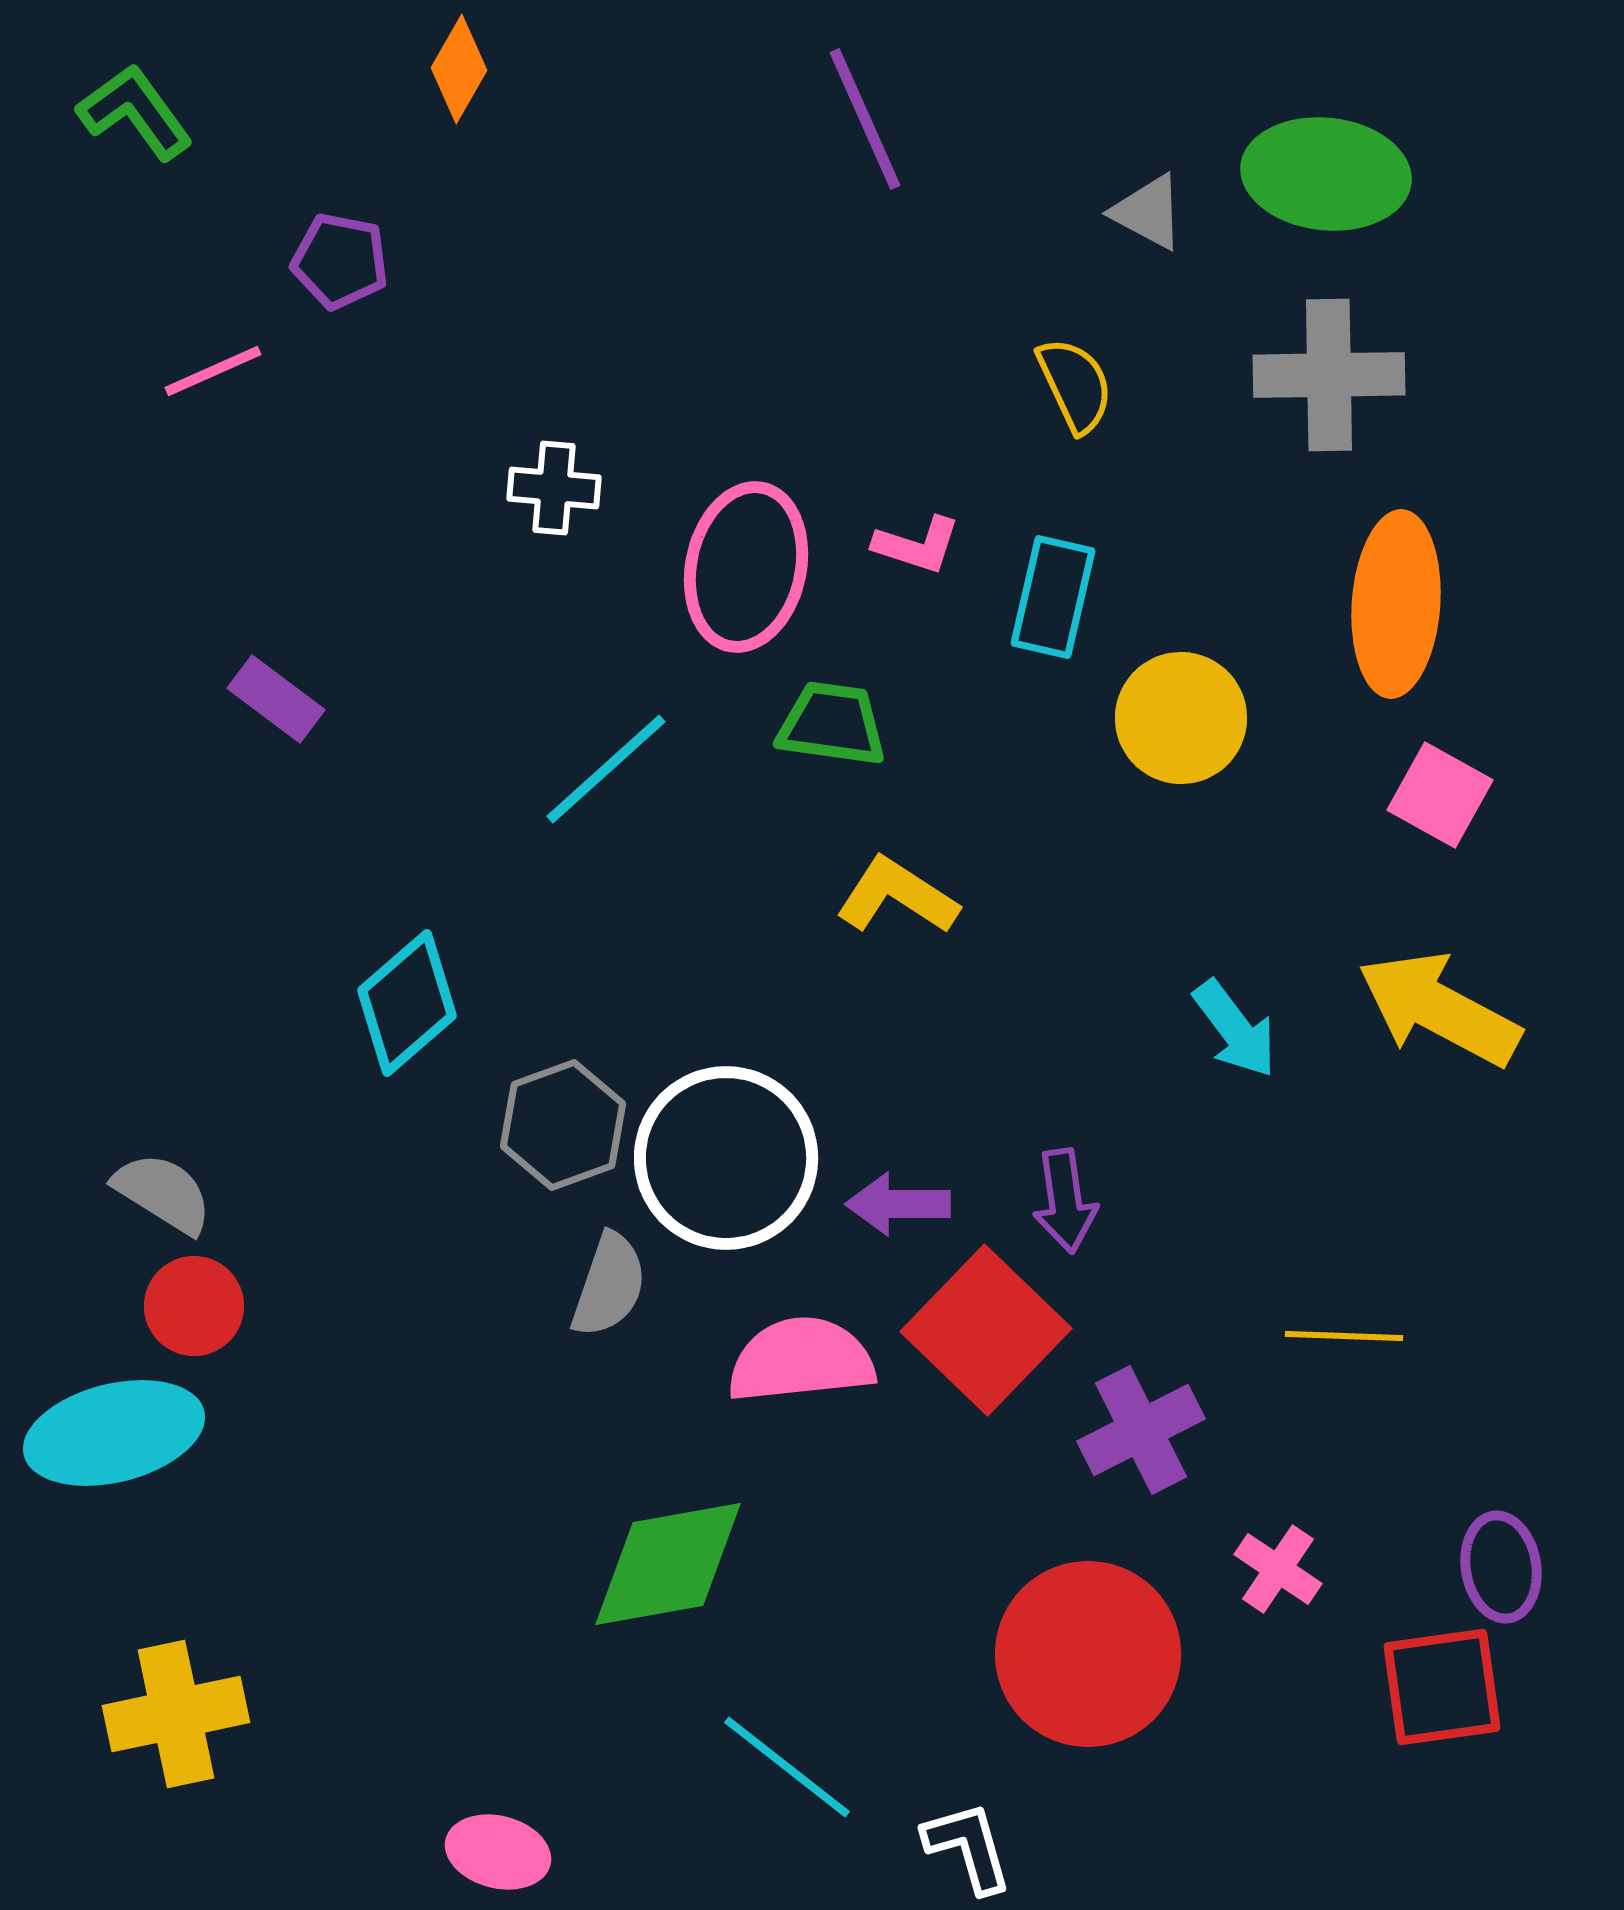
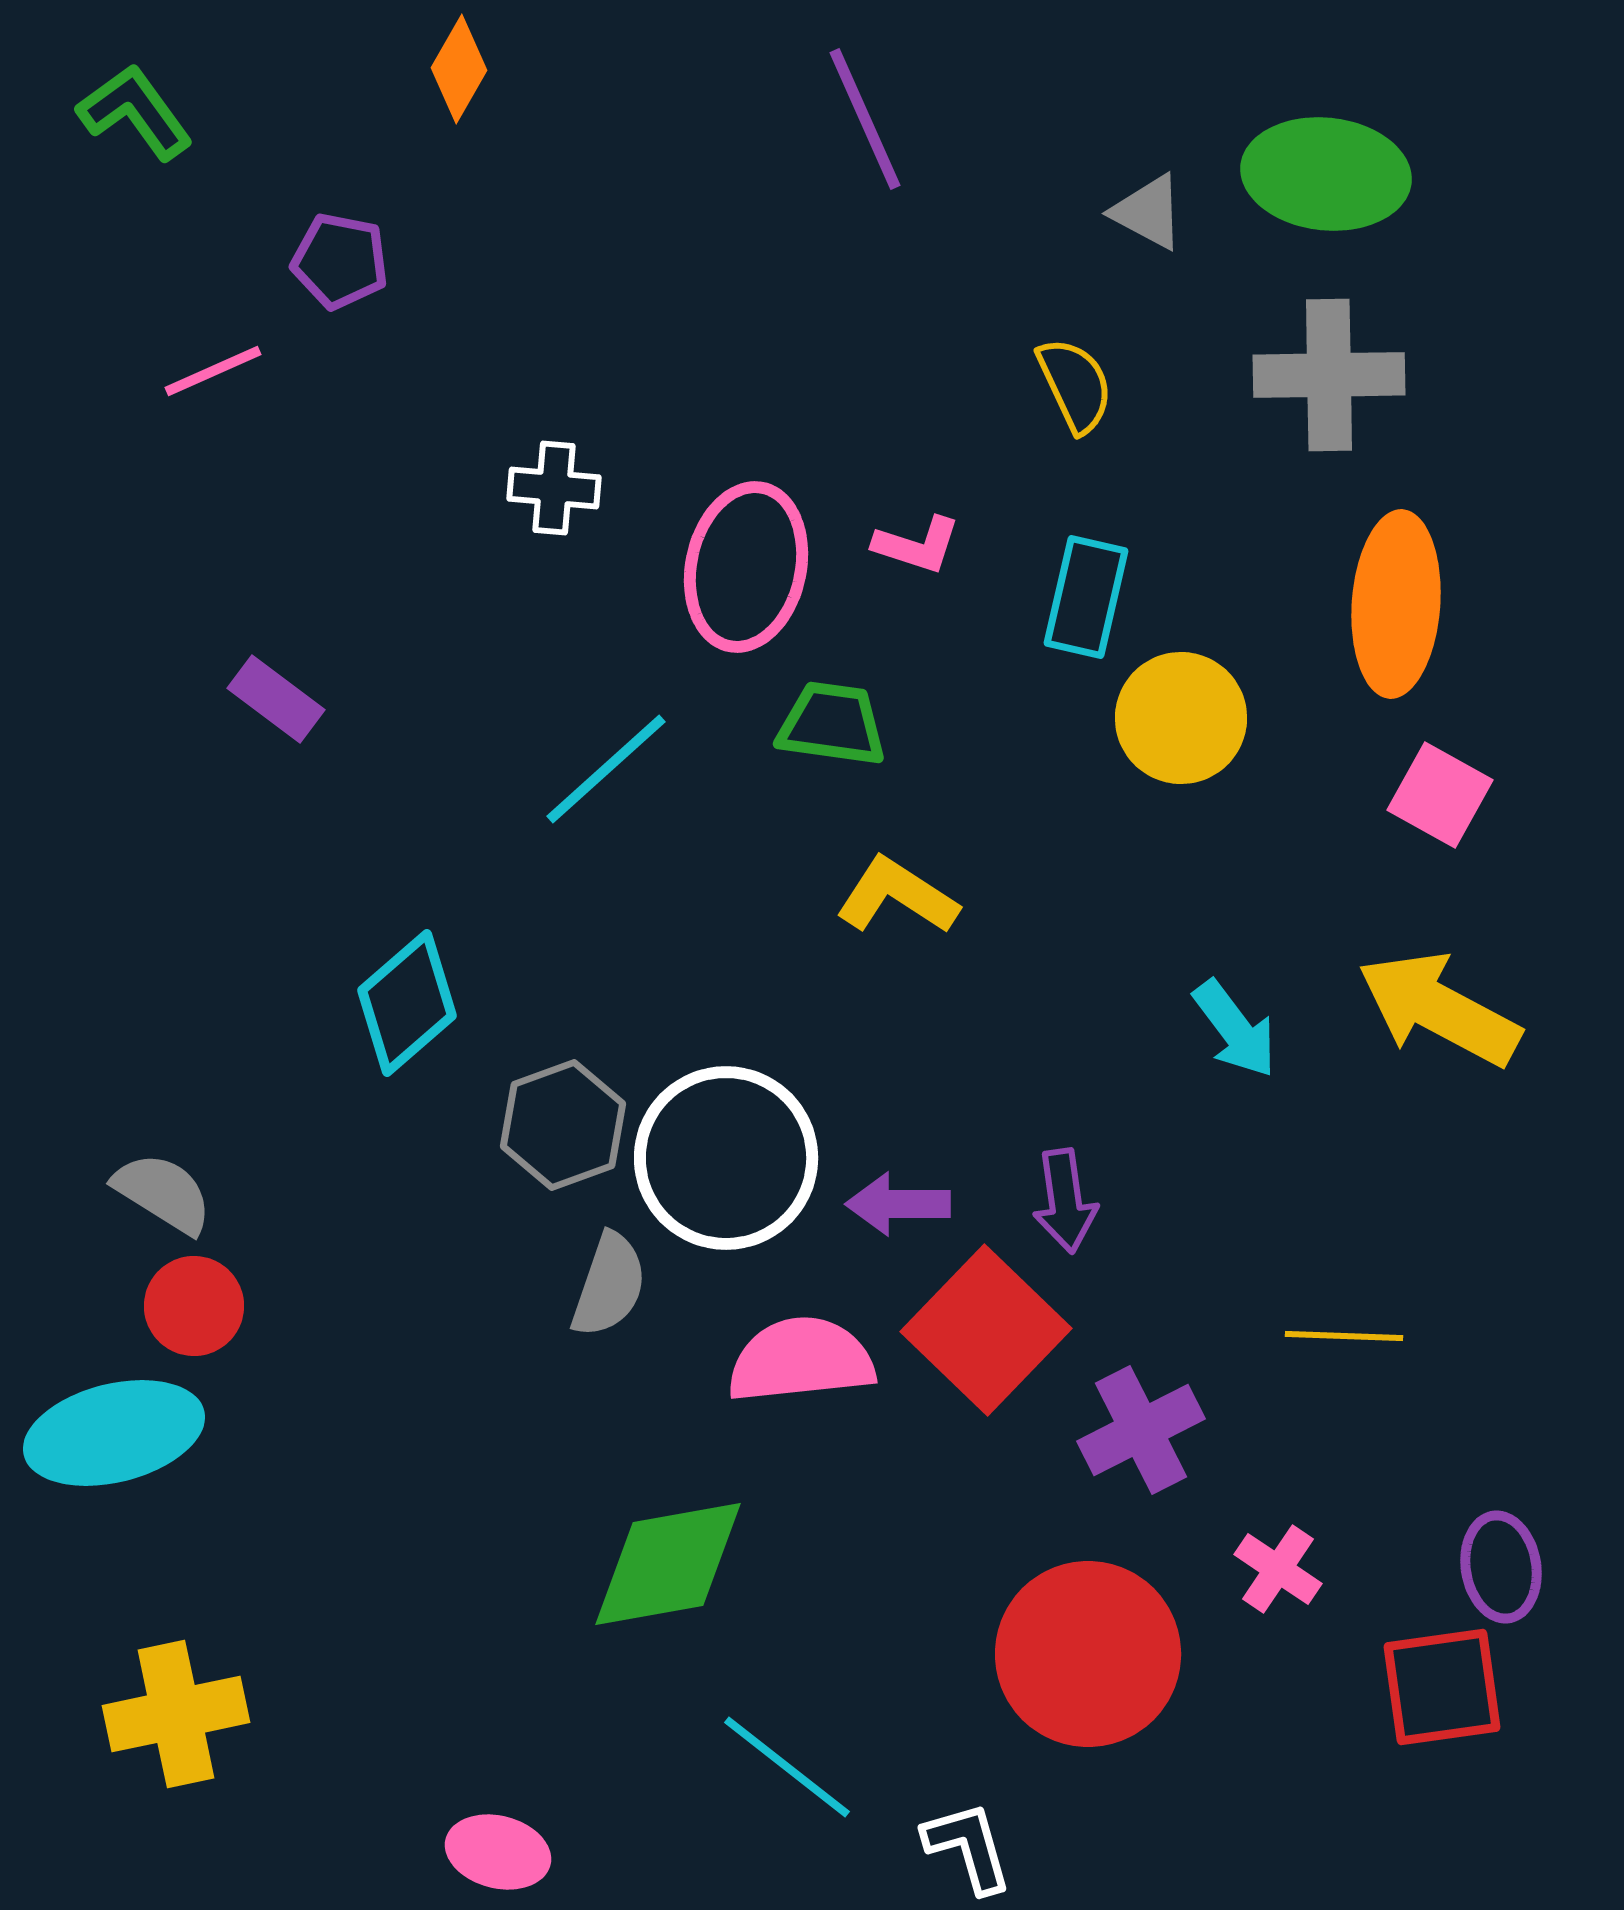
cyan rectangle at (1053, 597): moved 33 px right
